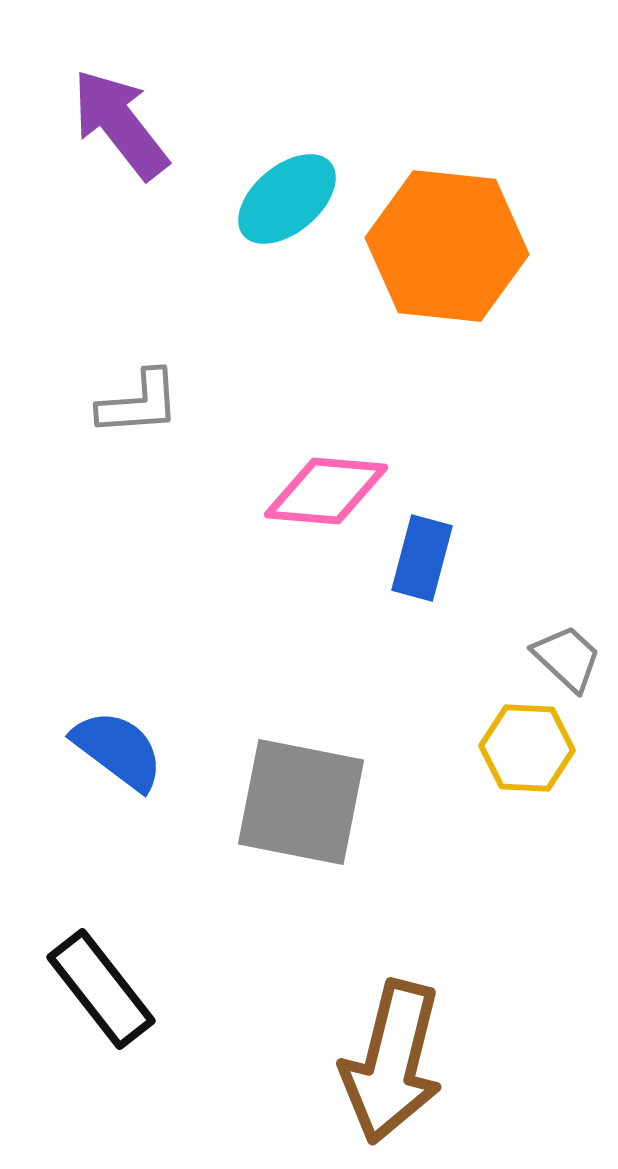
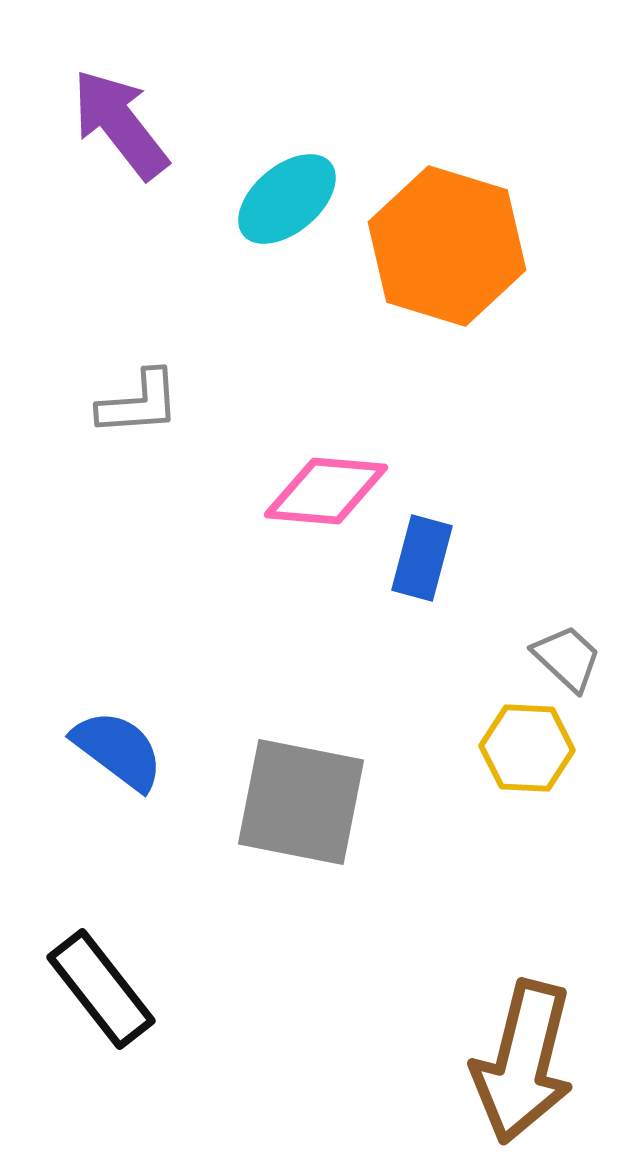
orange hexagon: rotated 11 degrees clockwise
brown arrow: moved 131 px right
